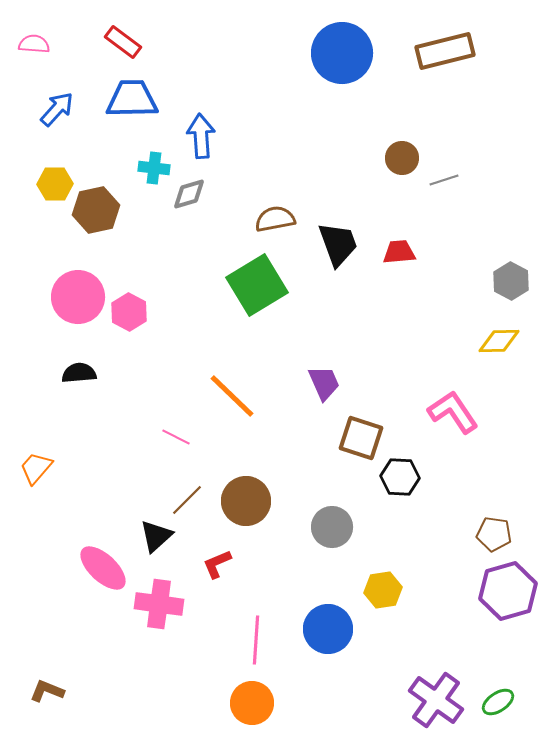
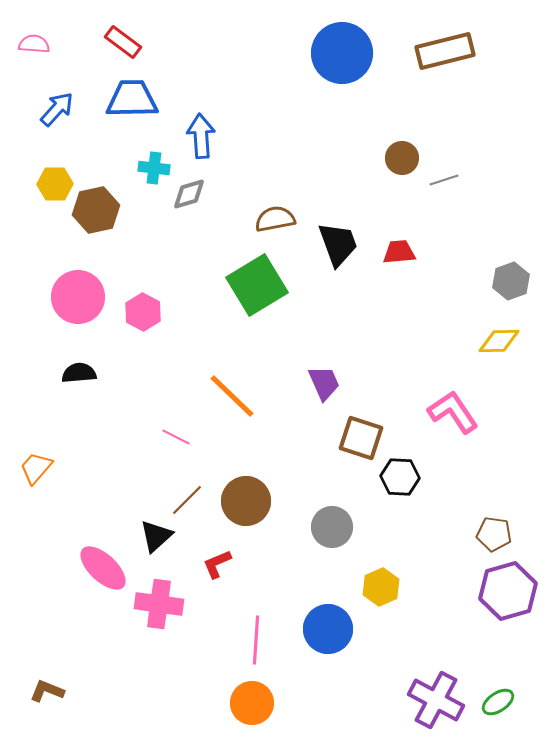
gray hexagon at (511, 281): rotated 12 degrees clockwise
pink hexagon at (129, 312): moved 14 px right
yellow hexagon at (383, 590): moved 2 px left, 3 px up; rotated 15 degrees counterclockwise
purple cross at (436, 700): rotated 8 degrees counterclockwise
